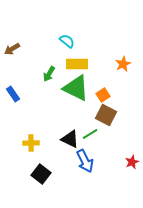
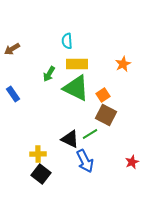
cyan semicircle: rotated 133 degrees counterclockwise
yellow cross: moved 7 px right, 11 px down
